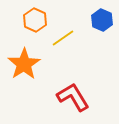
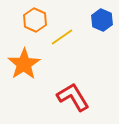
yellow line: moved 1 px left, 1 px up
